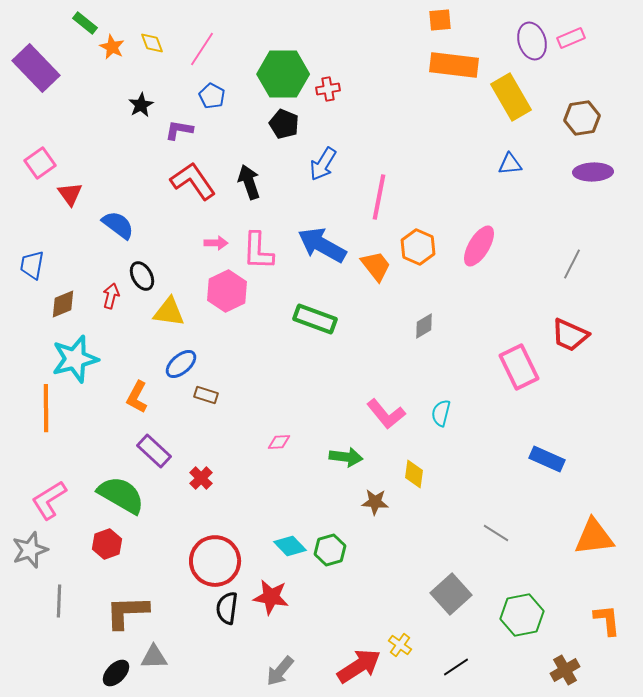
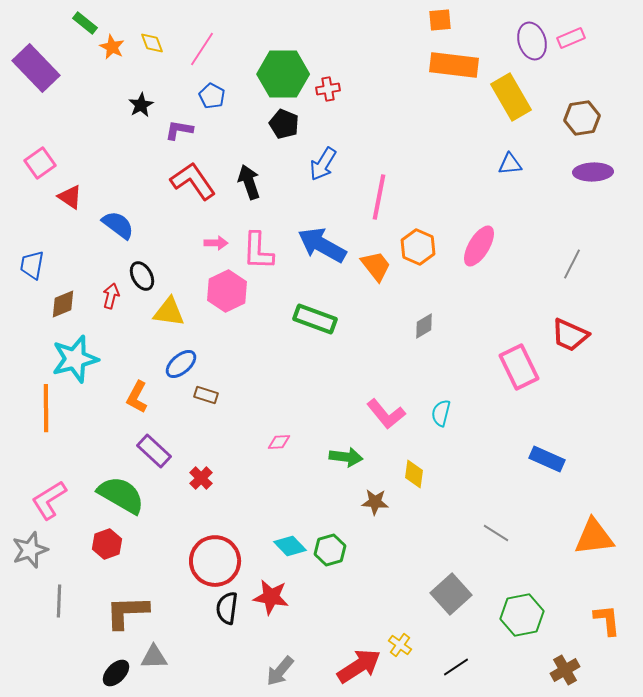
red triangle at (70, 194): moved 3 px down; rotated 20 degrees counterclockwise
